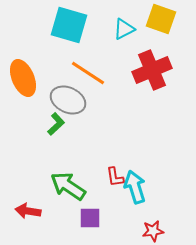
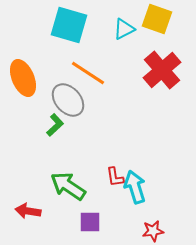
yellow square: moved 4 px left
red cross: moved 10 px right; rotated 18 degrees counterclockwise
gray ellipse: rotated 24 degrees clockwise
green L-shape: moved 1 px left, 1 px down
purple square: moved 4 px down
